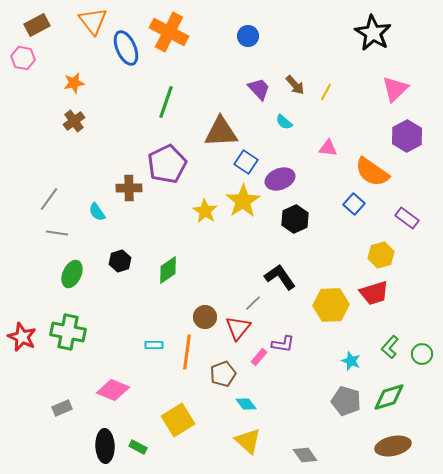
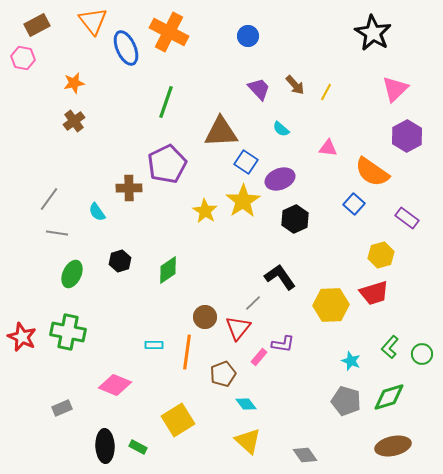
cyan semicircle at (284, 122): moved 3 px left, 7 px down
pink diamond at (113, 390): moved 2 px right, 5 px up
